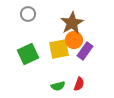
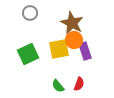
gray circle: moved 2 px right, 1 px up
brown star: rotated 15 degrees counterclockwise
purple rectangle: rotated 54 degrees counterclockwise
green semicircle: rotated 64 degrees clockwise
